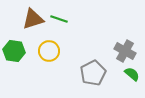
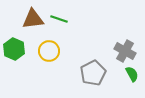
brown triangle: rotated 10 degrees clockwise
green hexagon: moved 2 px up; rotated 15 degrees clockwise
green semicircle: rotated 21 degrees clockwise
